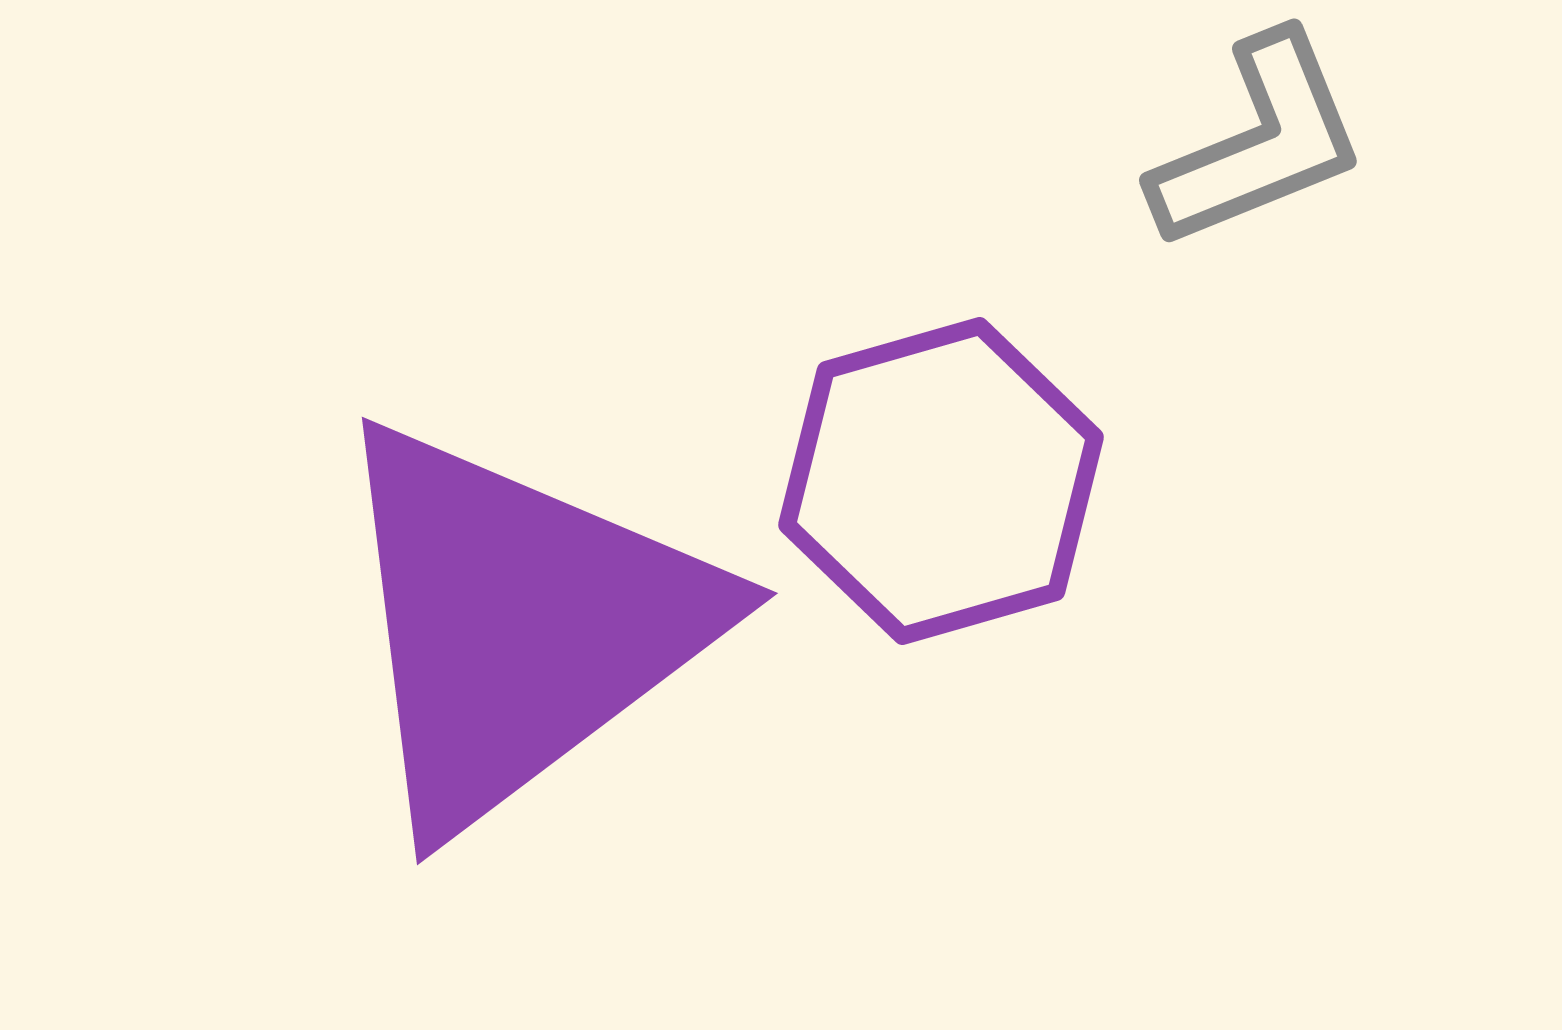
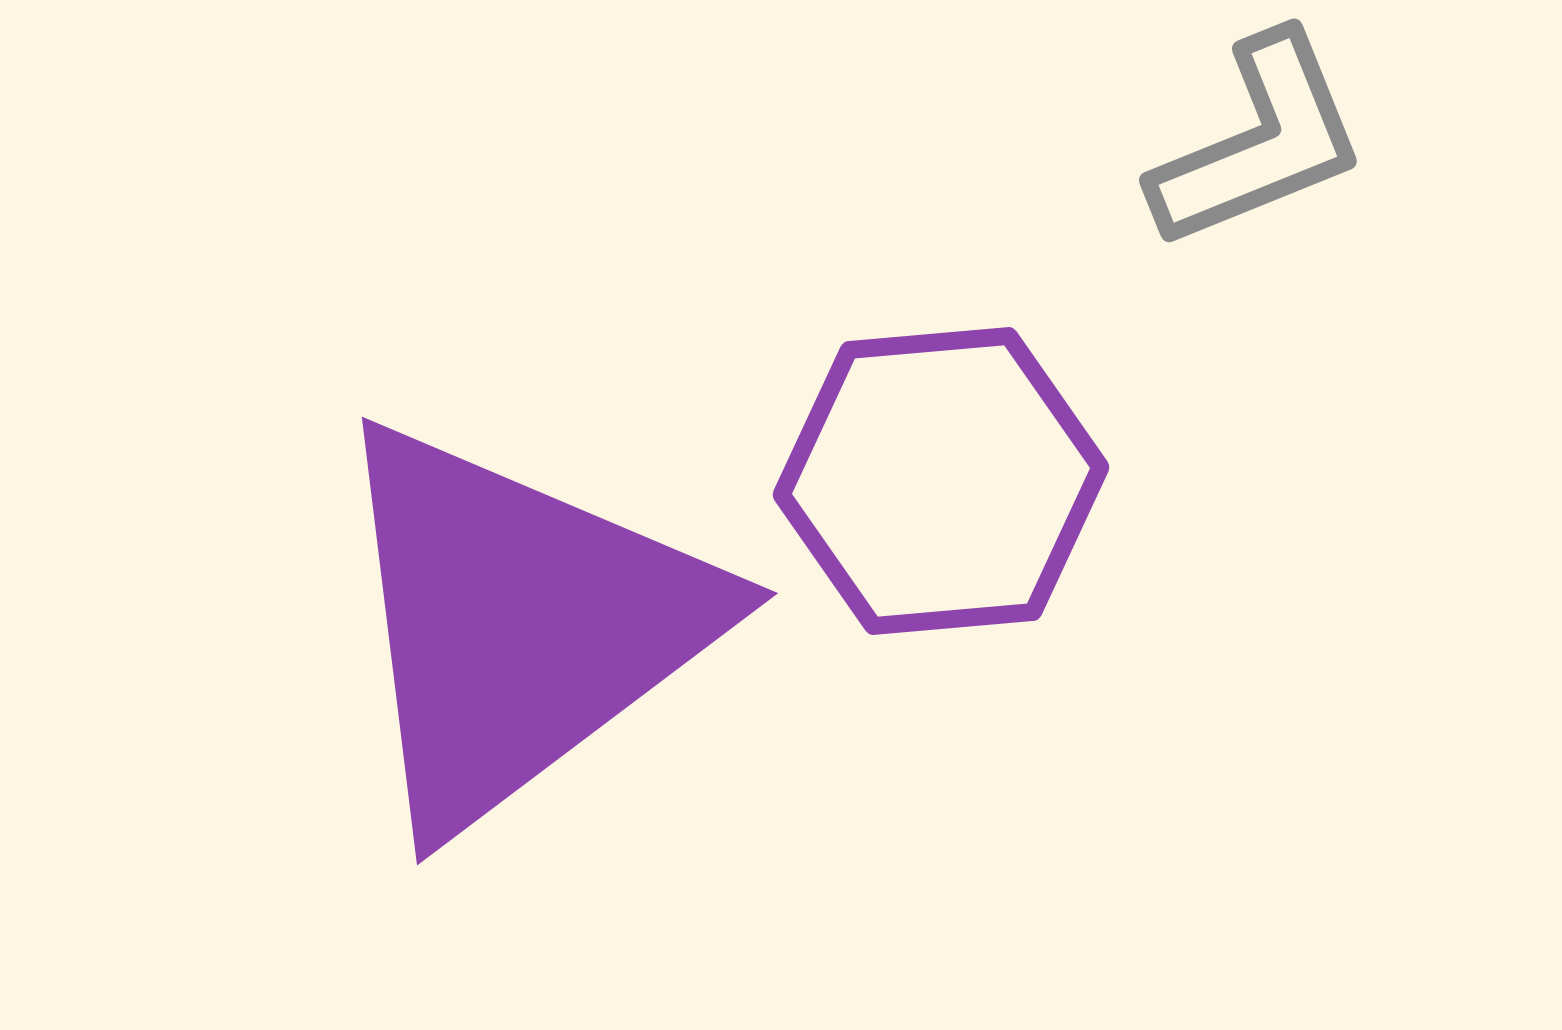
purple hexagon: rotated 11 degrees clockwise
